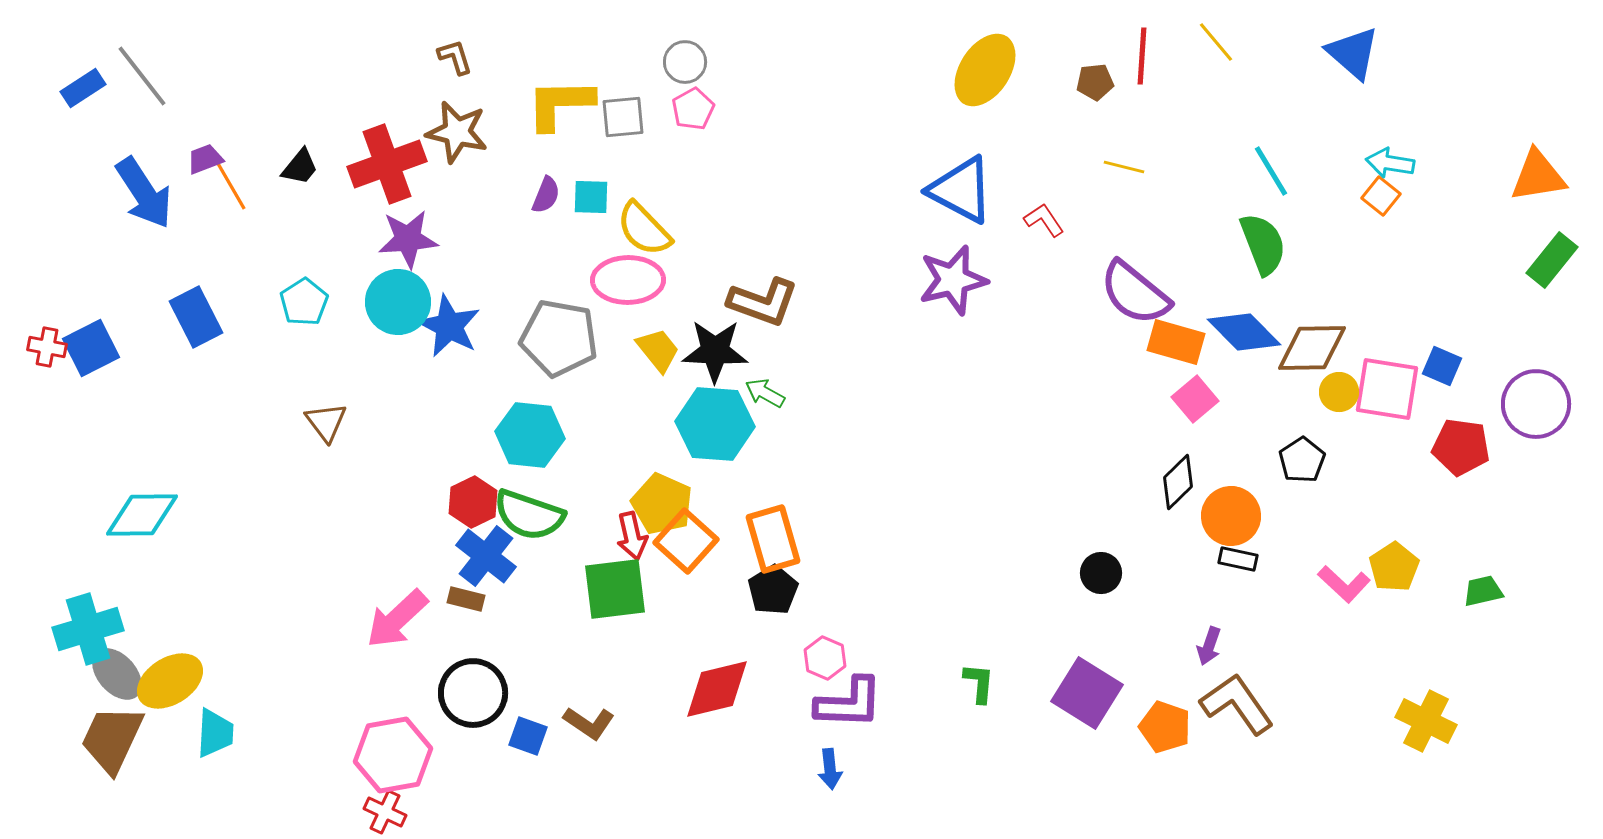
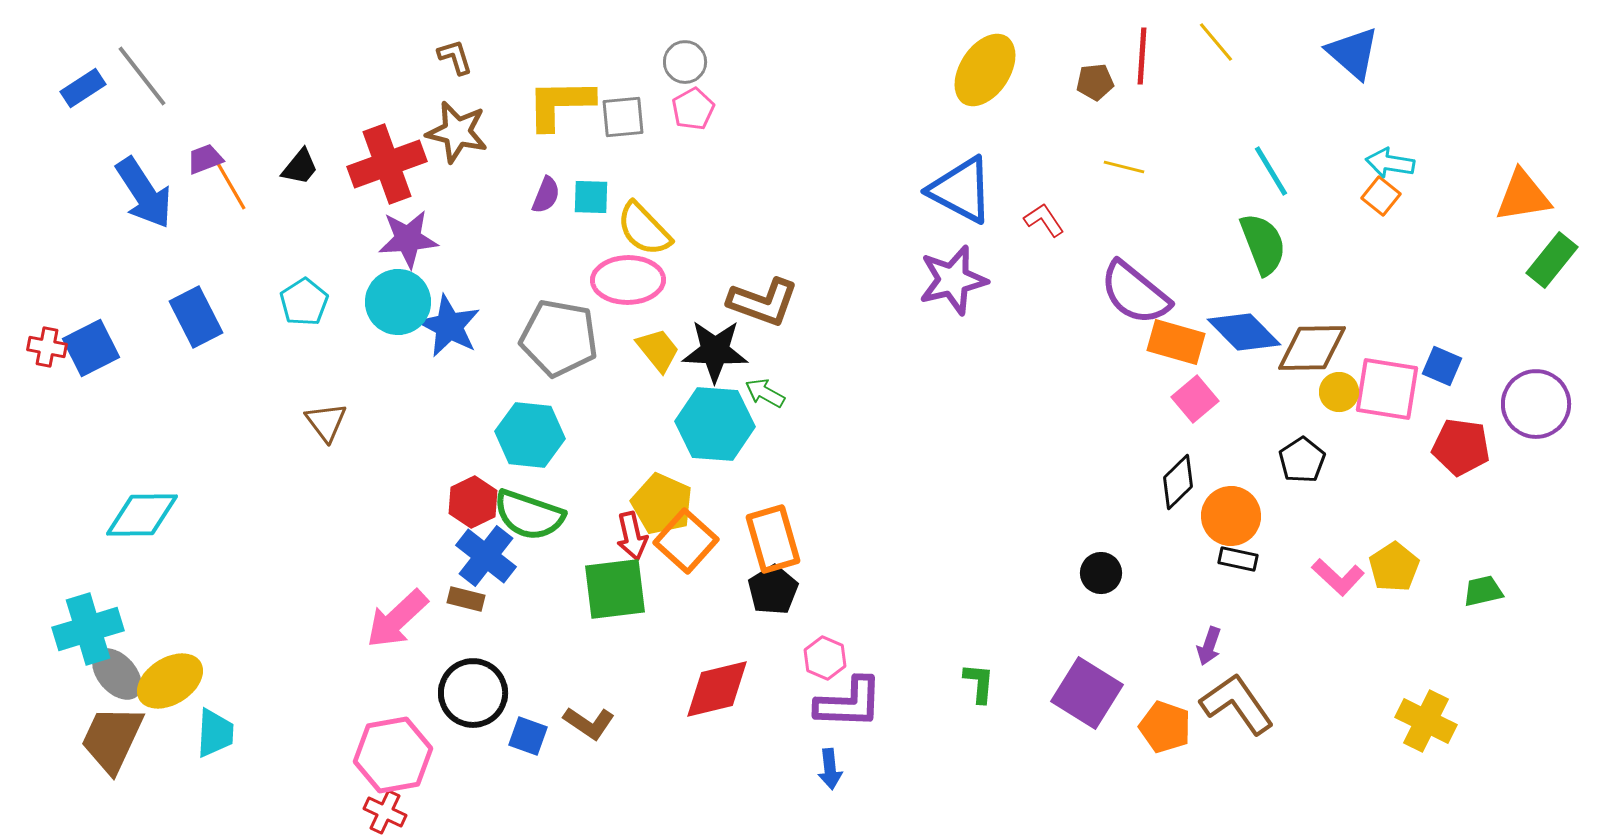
orange triangle at (1538, 176): moved 15 px left, 20 px down
pink L-shape at (1344, 584): moved 6 px left, 7 px up
